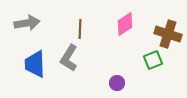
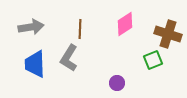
gray arrow: moved 4 px right, 4 px down
